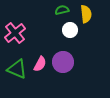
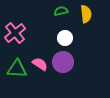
green semicircle: moved 1 px left, 1 px down
white circle: moved 5 px left, 8 px down
pink semicircle: rotated 84 degrees counterclockwise
green triangle: rotated 20 degrees counterclockwise
